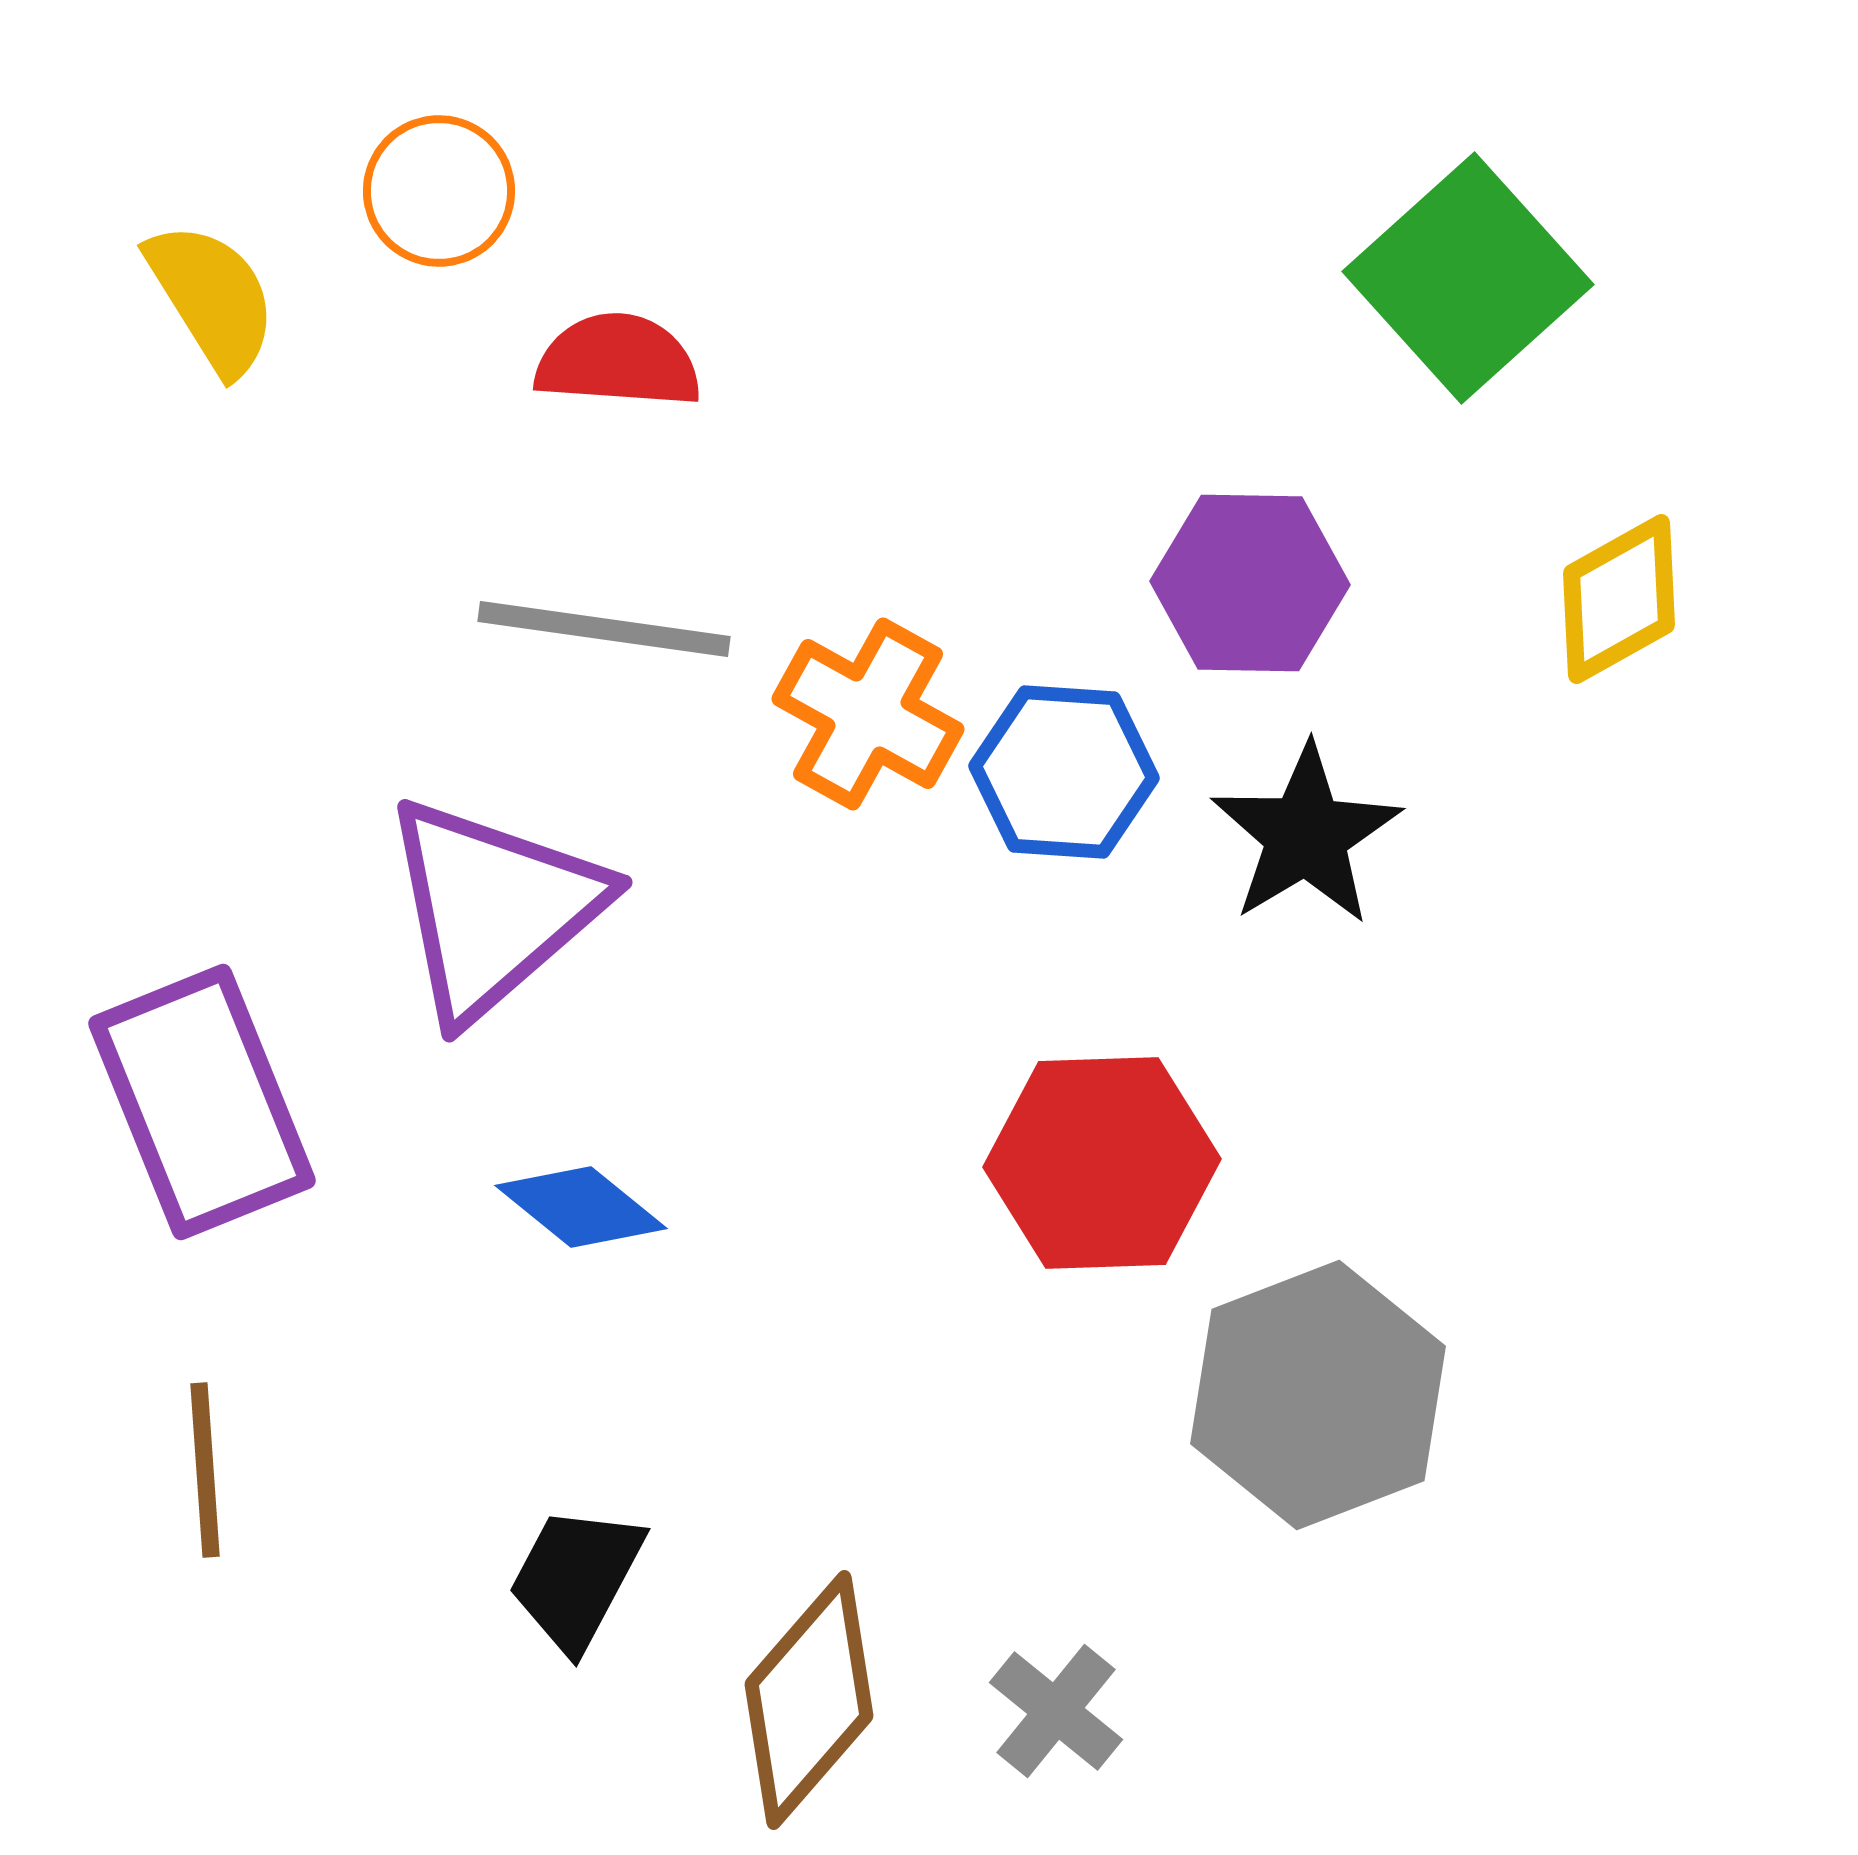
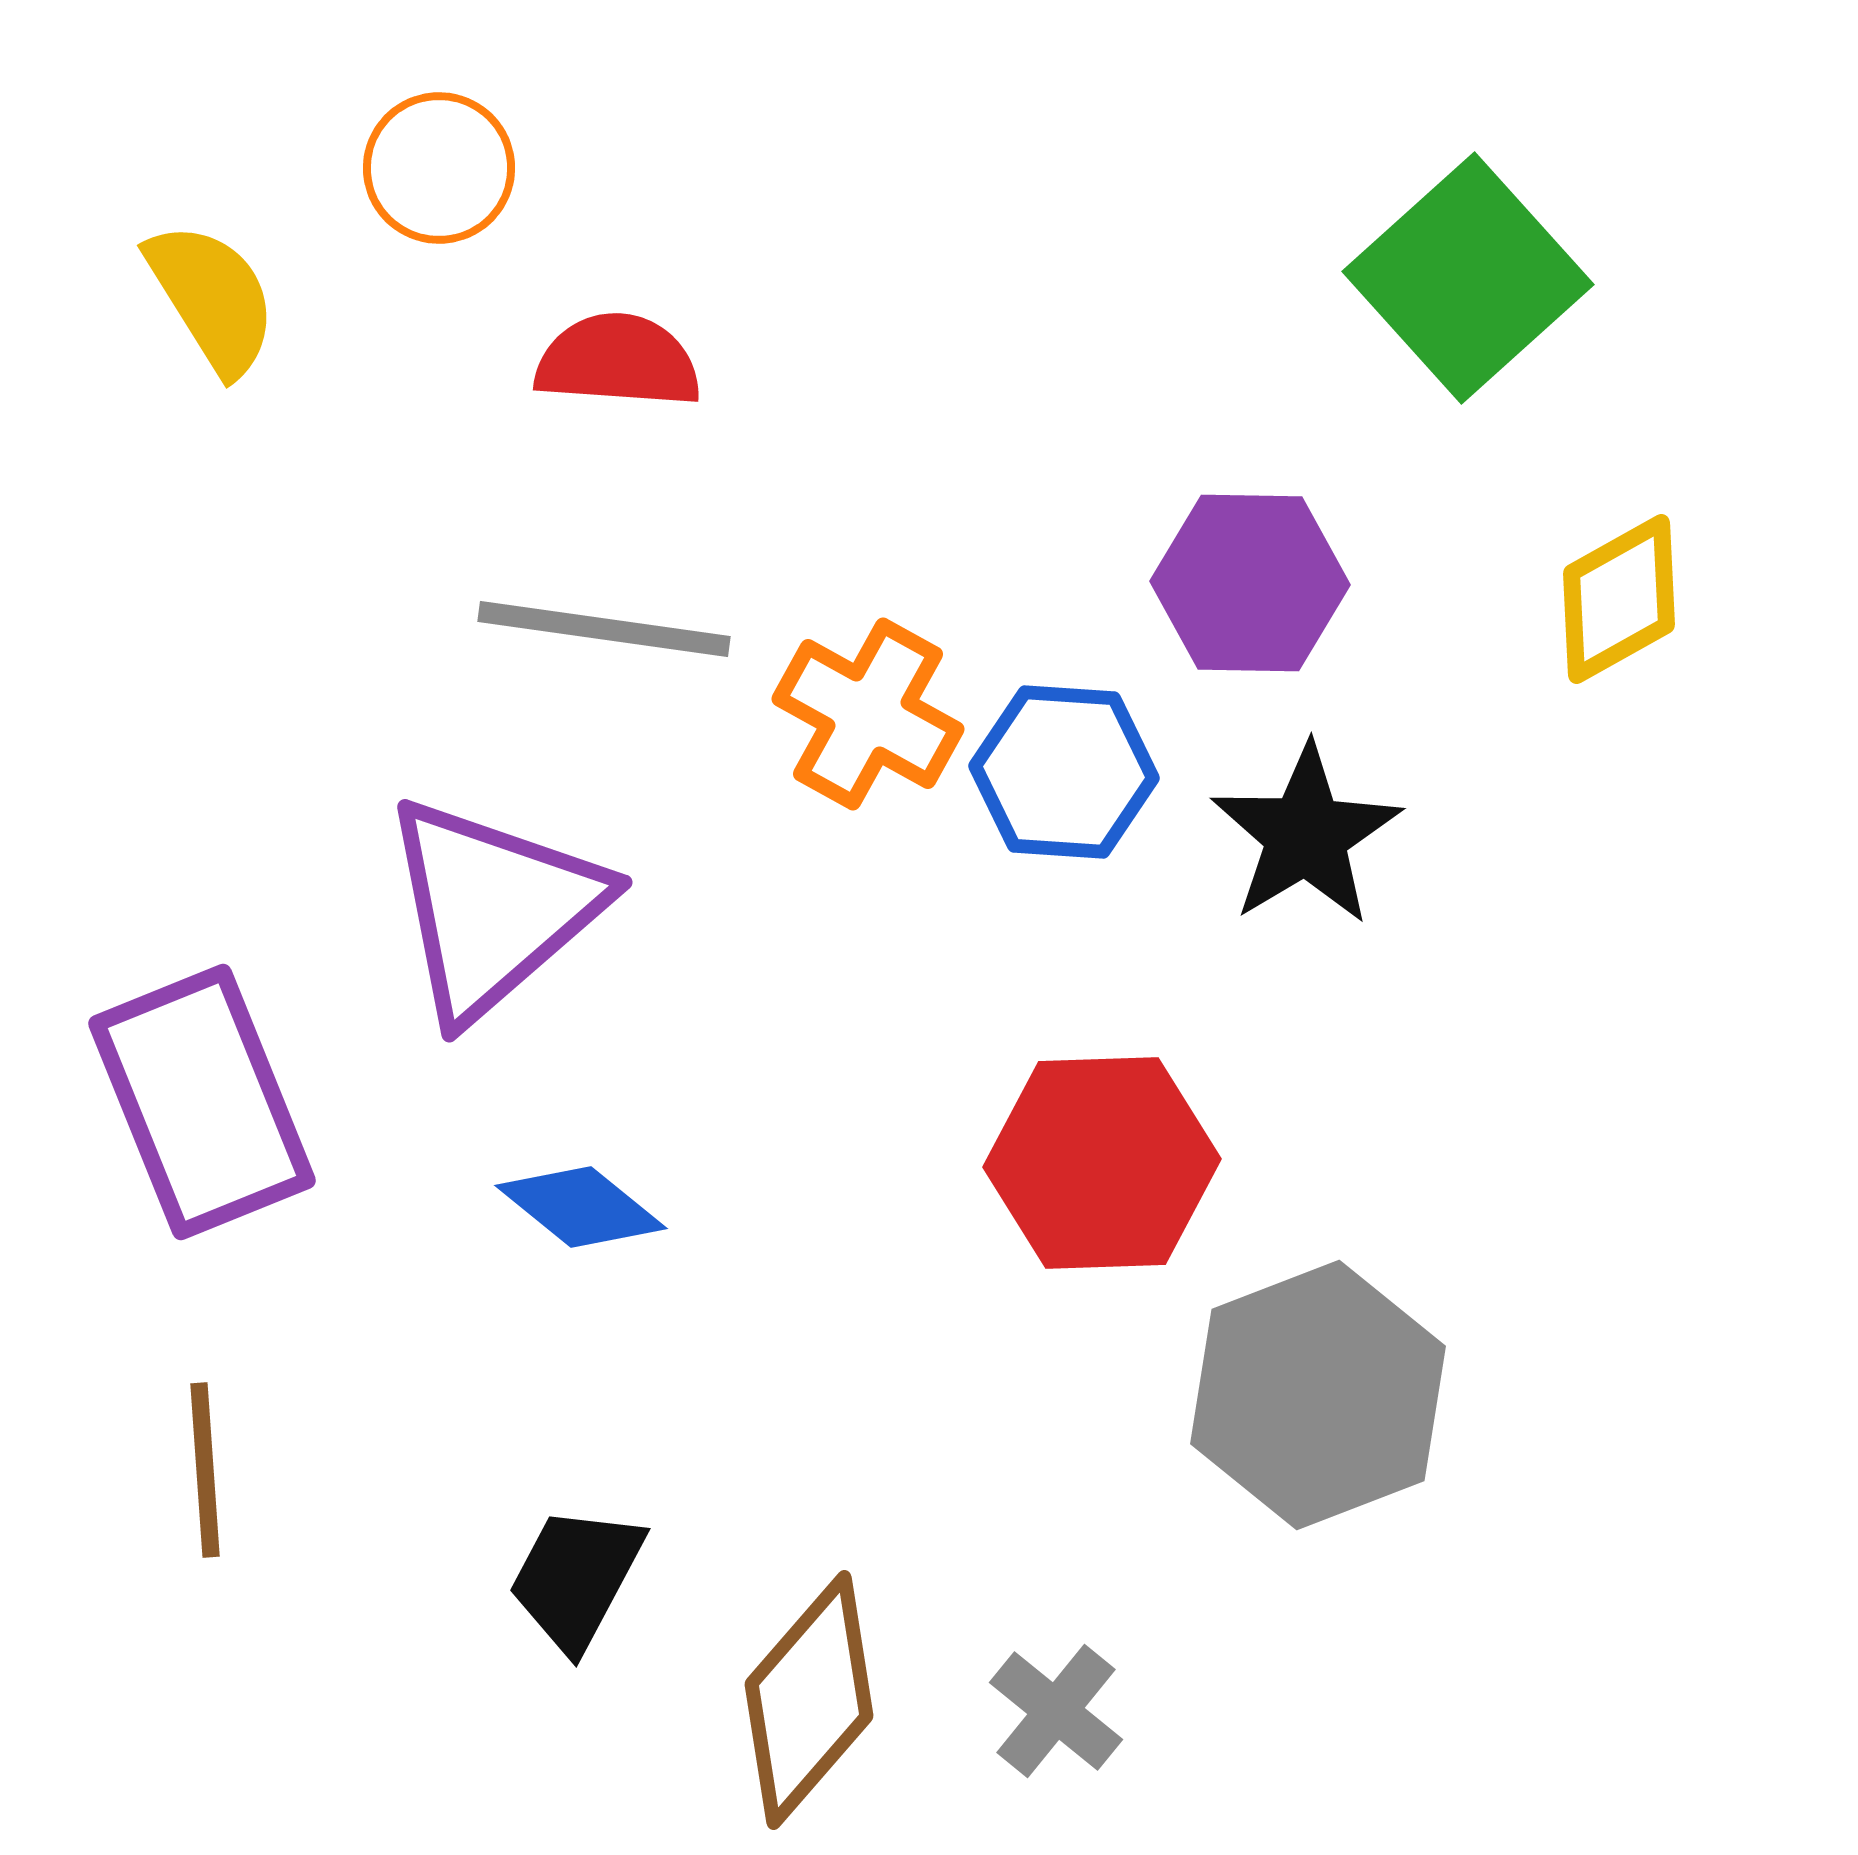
orange circle: moved 23 px up
